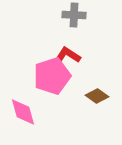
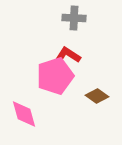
gray cross: moved 3 px down
pink pentagon: moved 3 px right
pink diamond: moved 1 px right, 2 px down
